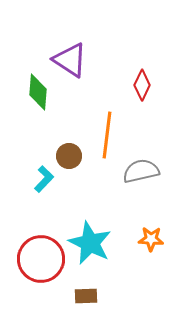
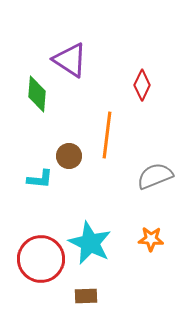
green diamond: moved 1 px left, 2 px down
gray semicircle: moved 14 px right, 5 px down; rotated 9 degrees counterclockwise
cyan L-shape: moved 4 px left; rotated 52 degrees clockwise
